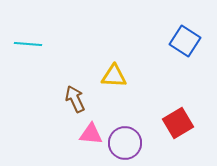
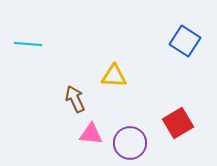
purple circle: moved 5 px right
